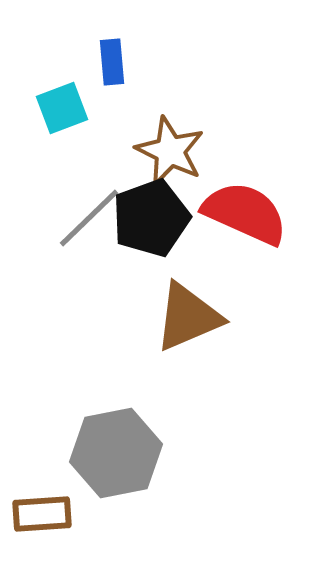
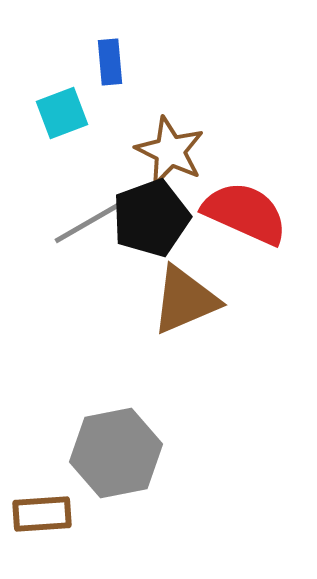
blue rectangle: moved 2 px left
cyan square: moved 5 px down
gray line: moved 4 px down; rotated 14 degrees clockwise
brown triangle: moved 3 px left, 17 px up
